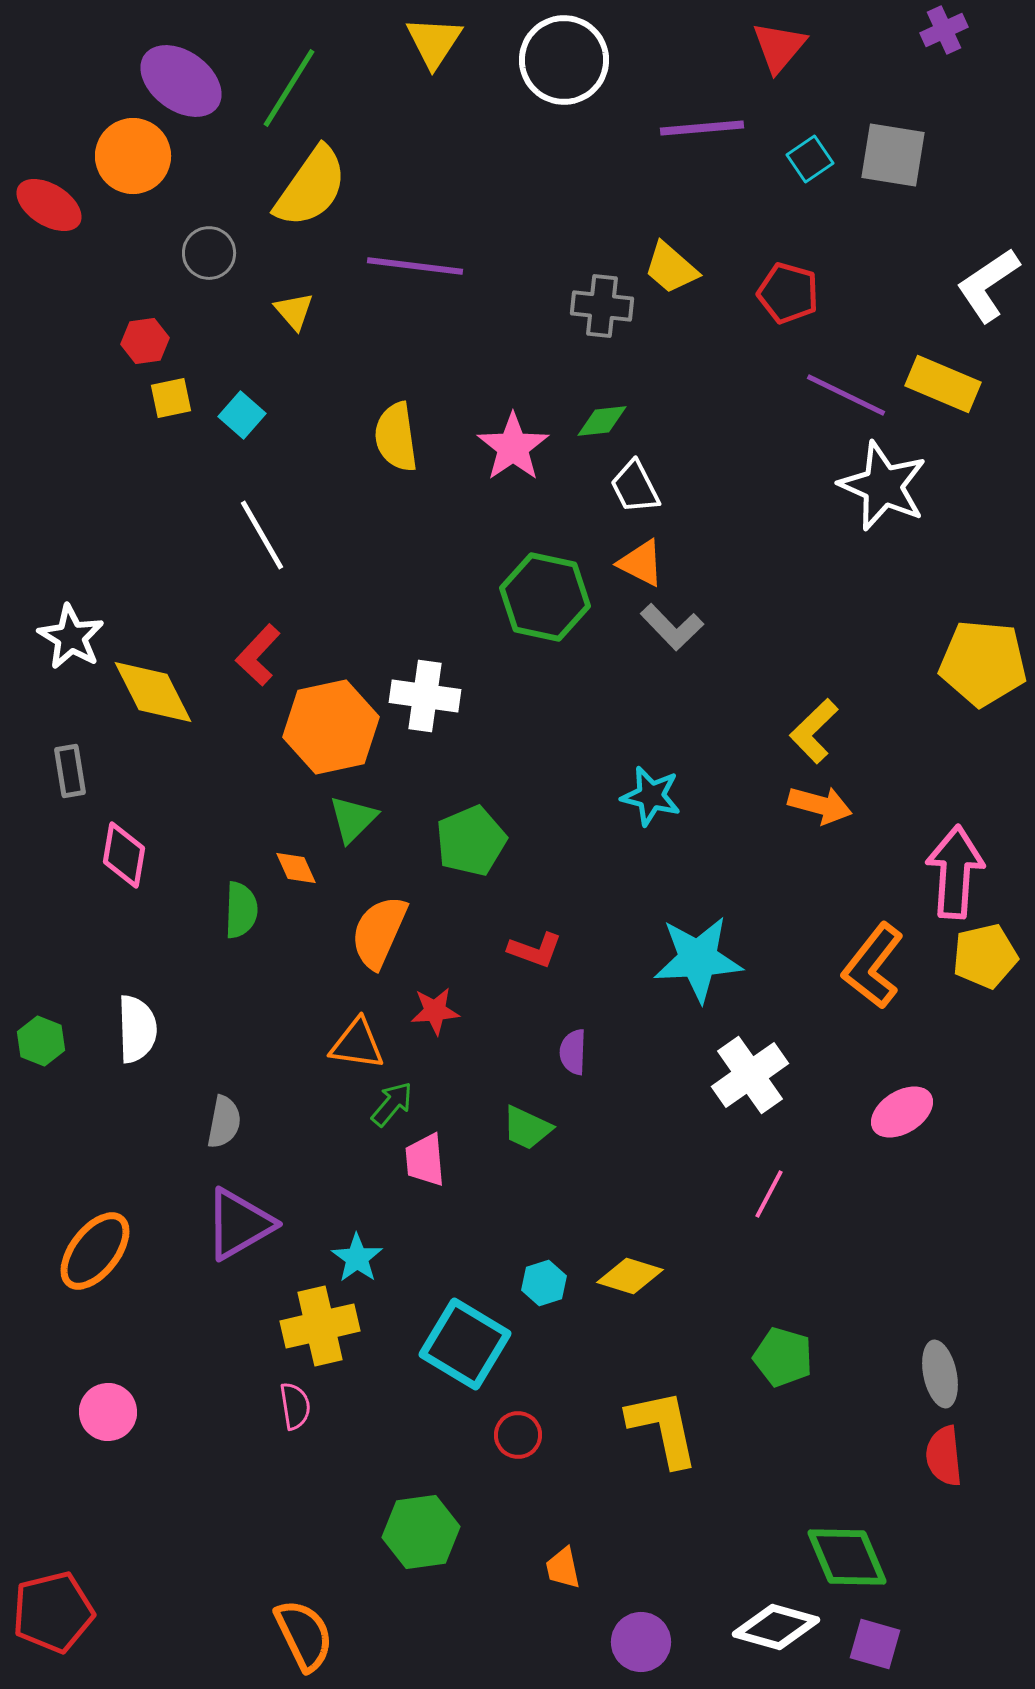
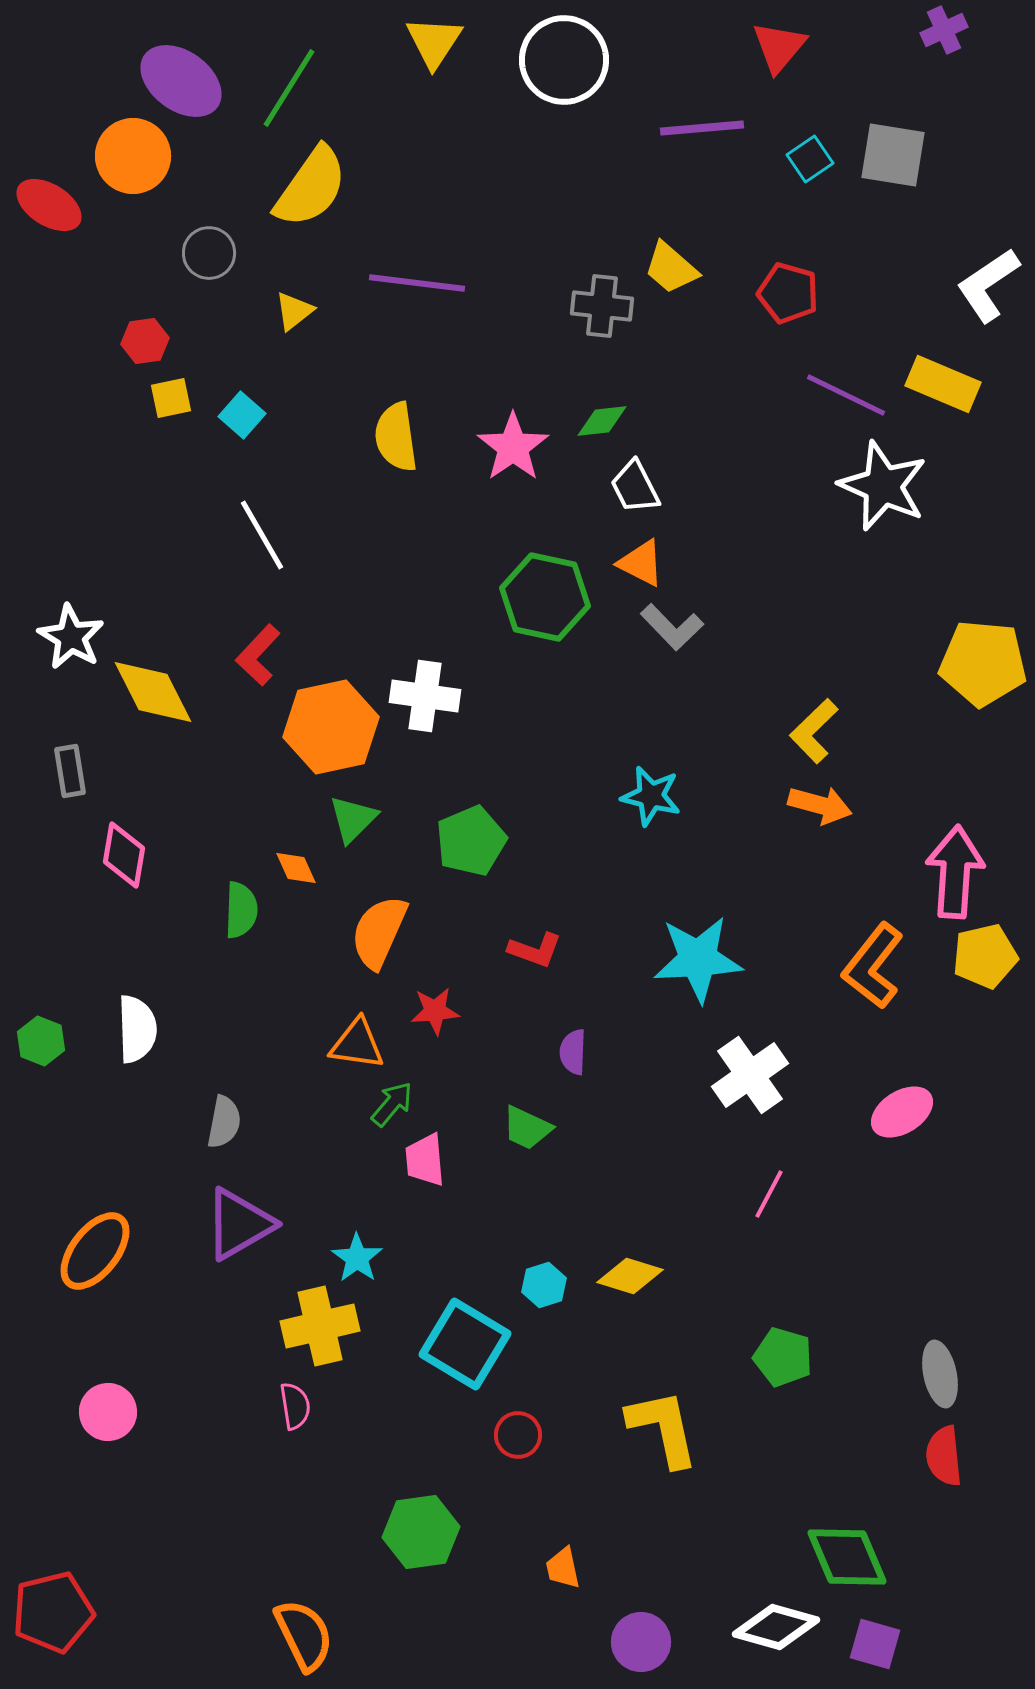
purple line at (415, 266): moved 2 px right, 17 px down
yellow triangle at (294, 311): rotated 33 degrees clockwise
cyan hexagon at (544, 1283): moved 2 px down
